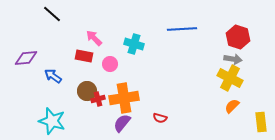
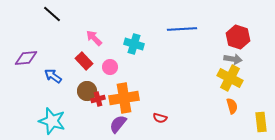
red rectangle: moved 5 px down; rotated 36 degrees clockwise
pink circle: moved 3 px down
orange semicircle: rotated 119 degrees clockwise
purple semicircle: moved 4 px left, 1 px down
